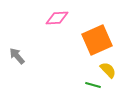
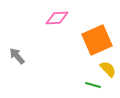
yellow semicircle: moved 1 px up
